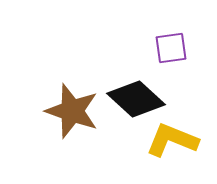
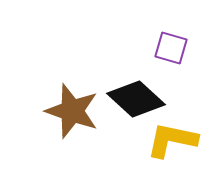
purple square: rotated 24 degrees clockwise
yellow L-shape: rotated 10 degrees counterclockwise
